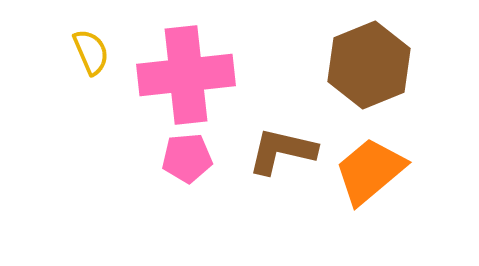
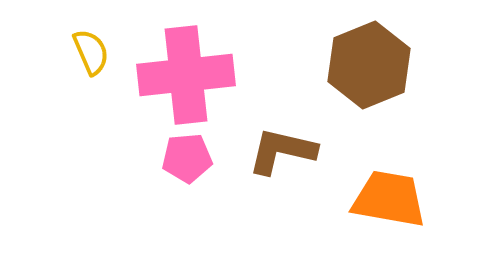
orange trapezoid: moved 19 px right, 28 px down; rotated 50 degrees clockwise
